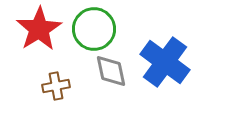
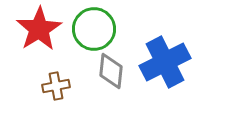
blue cross: rotated 27 degrees clockwise
gray diamond: rotated 18 degrees clockwise
